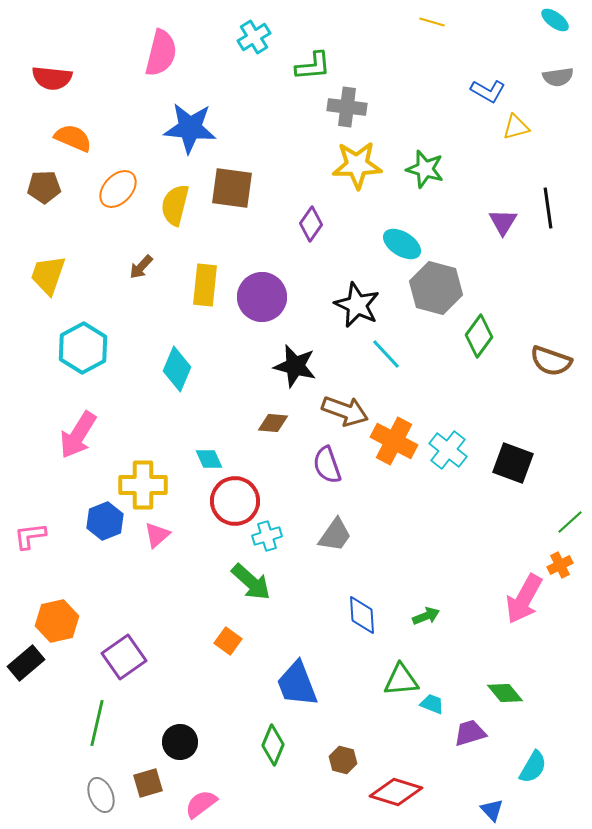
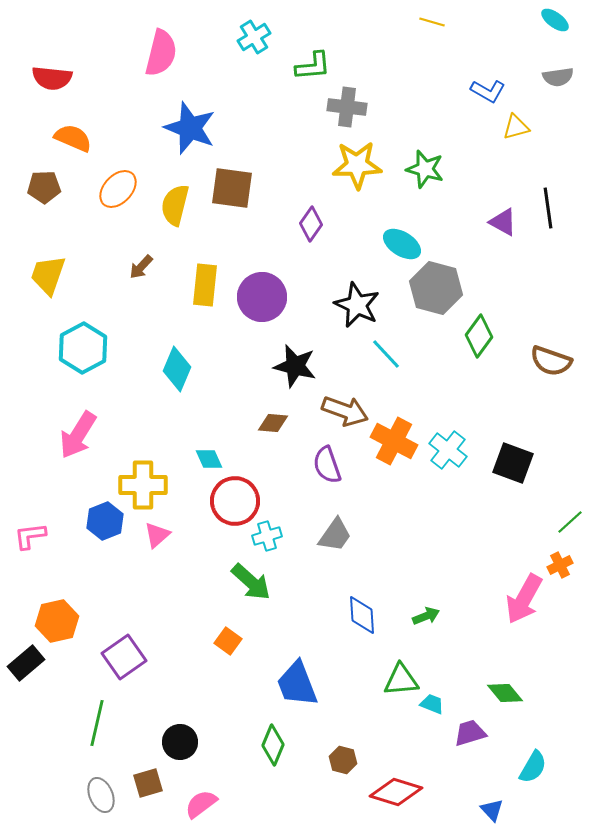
blue star at (190, 128): rotated 16 degrees clockwise
purple triangle at (503, 222): rotated 32 degrees counterclockwise
